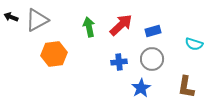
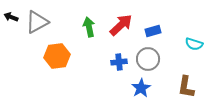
gray triangle: moved 2 px down
orange hexagon: moved 3 px right, 2 px down
gray circle: moved 4 px left
